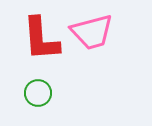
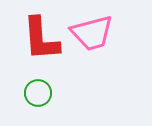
pink trapezoid: moved 1 px down
